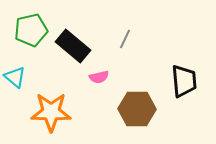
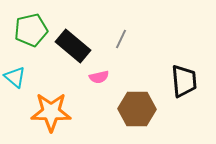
gray line: moved 4 px left
